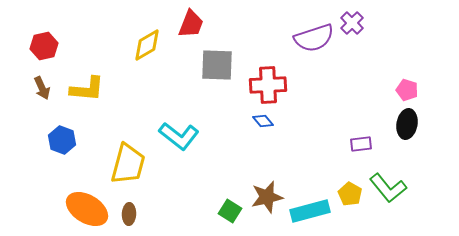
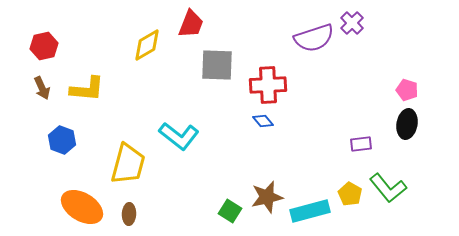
orange ellipse: moved 5 px left, 2 px up
